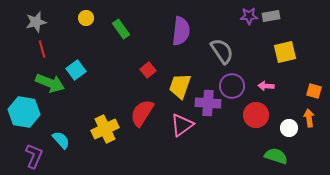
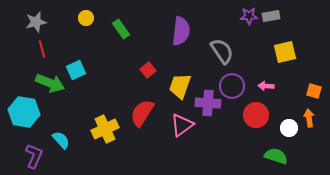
cyan square: rotated 12 degrees clockwise
